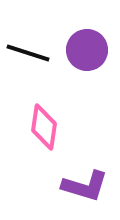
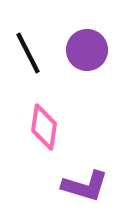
black line: rotated 45 degrees clockwise
